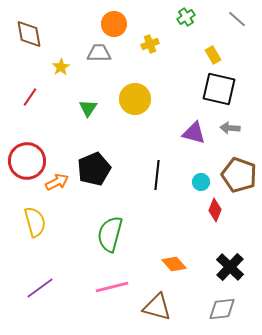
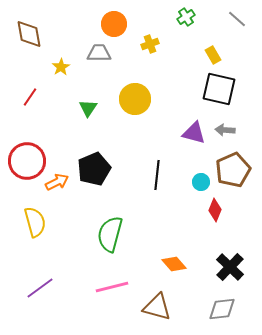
gray arrow: moved 5 px left, 2 px down
brown pentagon: moved 6 px left, 5 px up; rotated 28 degrees clockwise
